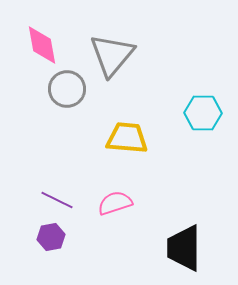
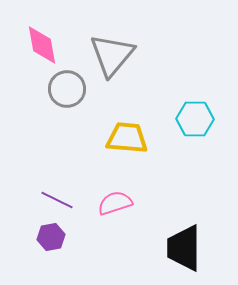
cyan hexagon: moved 8 px left, 6 px down
